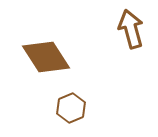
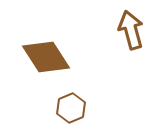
brown arrow: moved 1 px down
